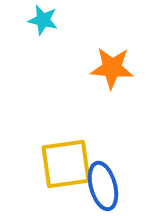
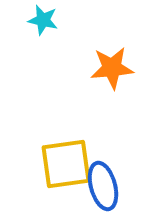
orange star: rotated 9 degrees counterclockwise
